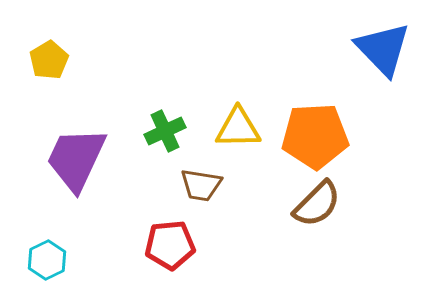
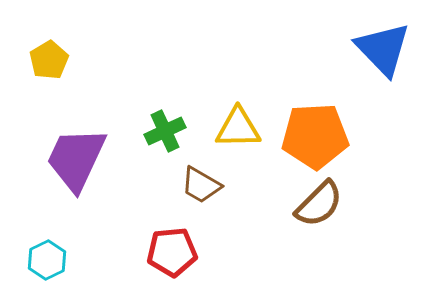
brown trapezoid: rotated 21 degrees clockwise
brown semicircle: moved 2 px right
red pentagon: moved 2 px right, 7 px down
